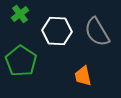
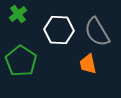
green cross: moved 2 px left
white hexagon: moved 2 px right, 1 px up
orange trapezoid: moved 5 px right, 12 px up
